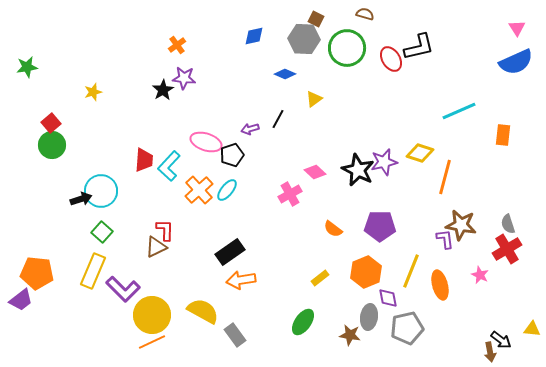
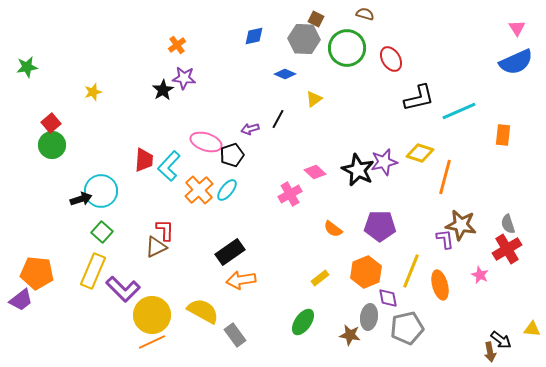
black L-shape at (419, 47): moved 51 px down
